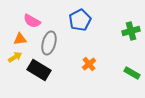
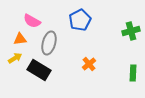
yellow arrow: moved 1 px down
green rectangle: moved 1 px right; rotated 63 degrees clockwise
